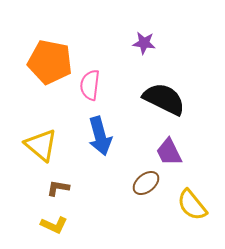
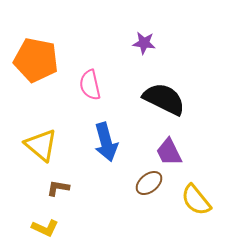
orange pentagon: moved 14 px left, 2 px up
pink semicircle: rotated 20 degrees counterclockwise
blue arrow: moved 6 px right, 6 px down
brown ellipse: moved 3 px right
yellow semicircle: moved 4 px right, 5 px up
yellow L-shape: moved 9 px left, 3 px down
